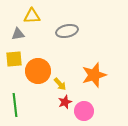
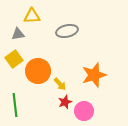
yellow square: rotated 30 degrees counterclockwise
